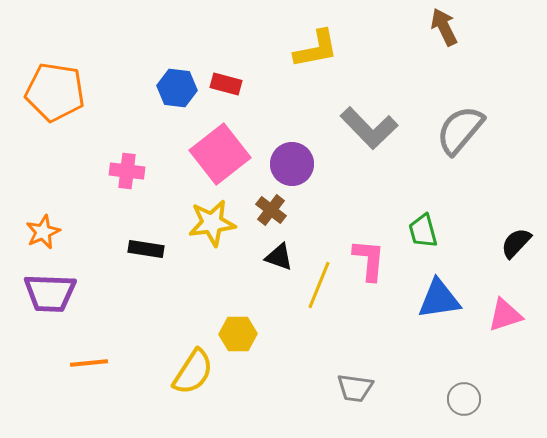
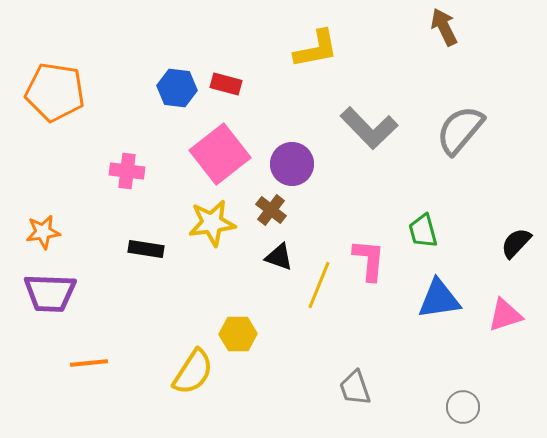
orange star: rotated 16 degrees clockwise
gray trapezoid: rotated 63 degrees clockwise
gray circle: moved 1 px left, 8 px down
